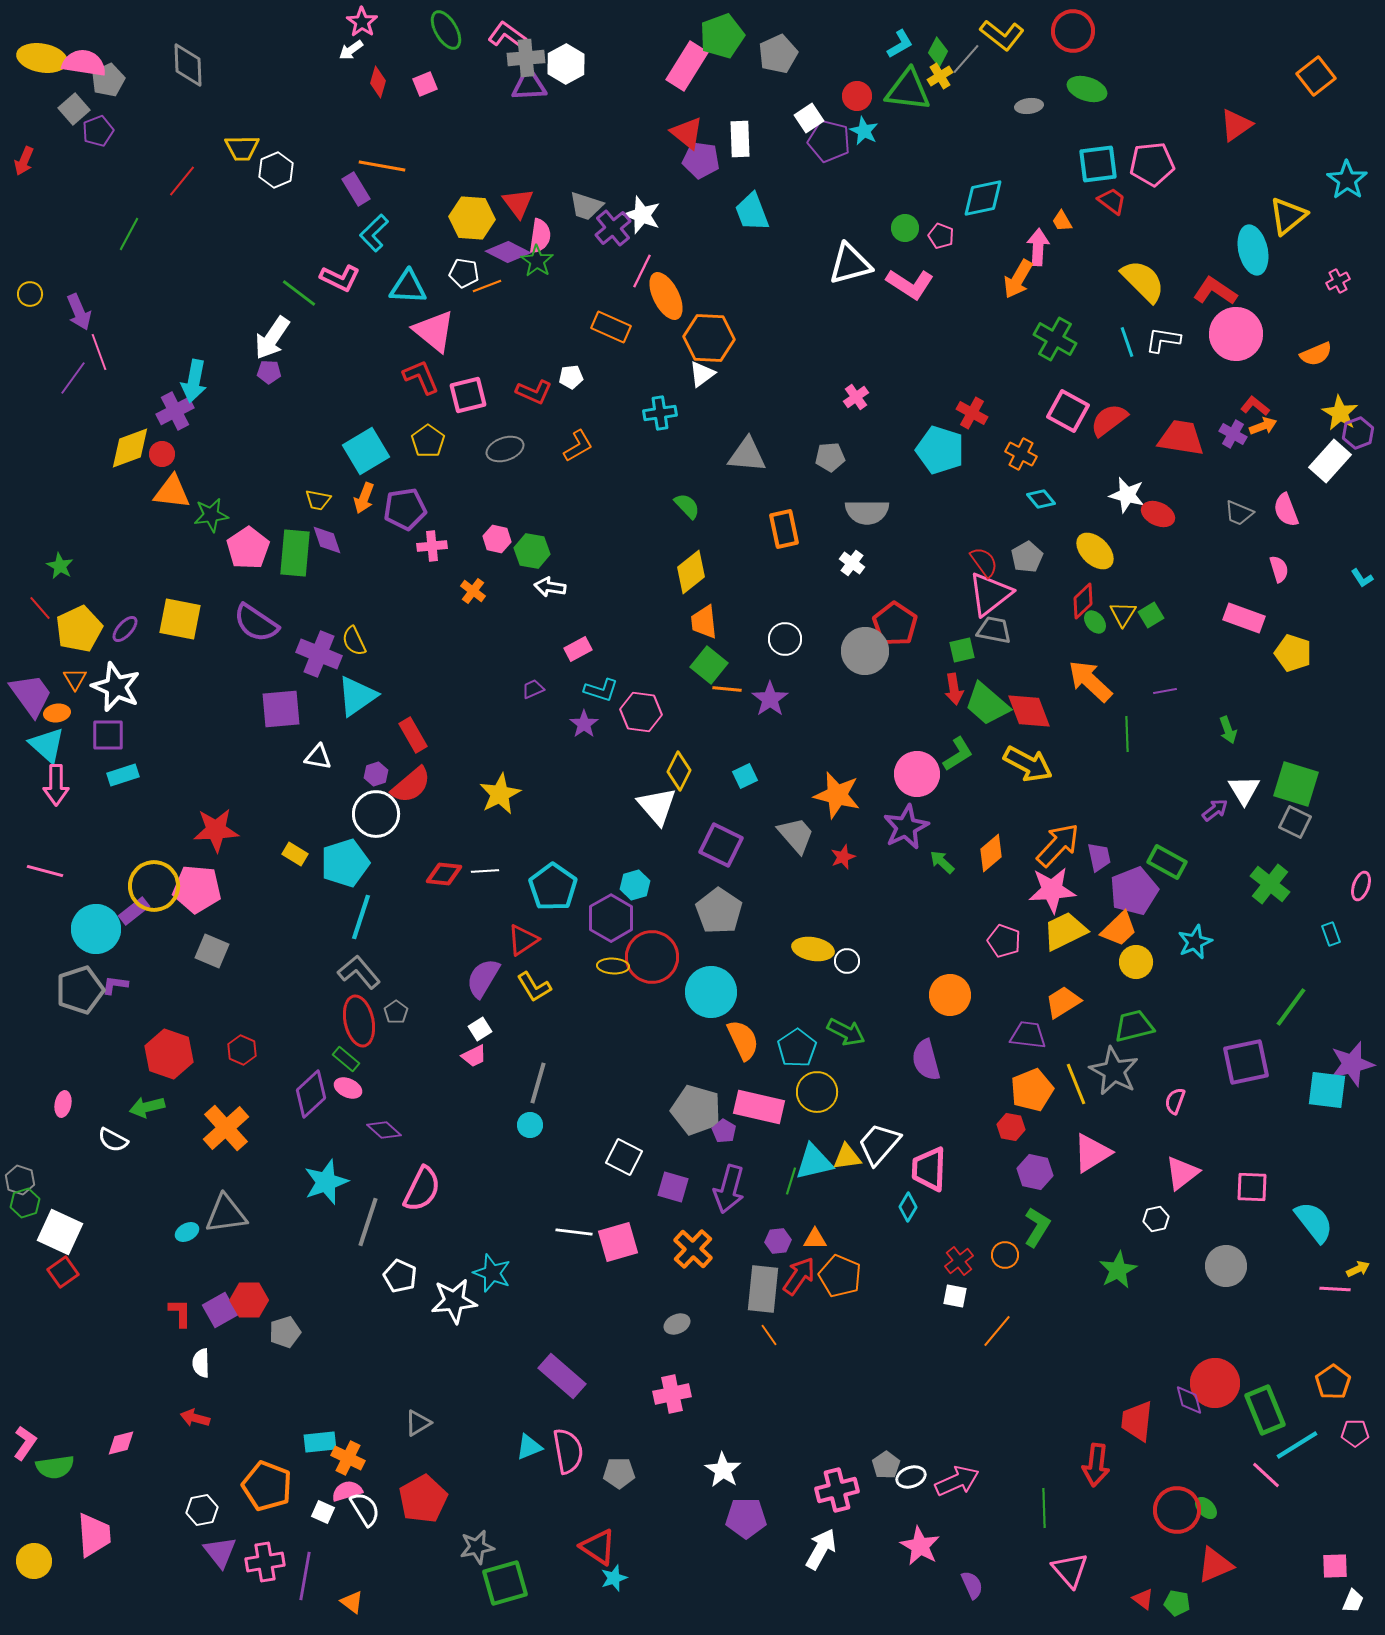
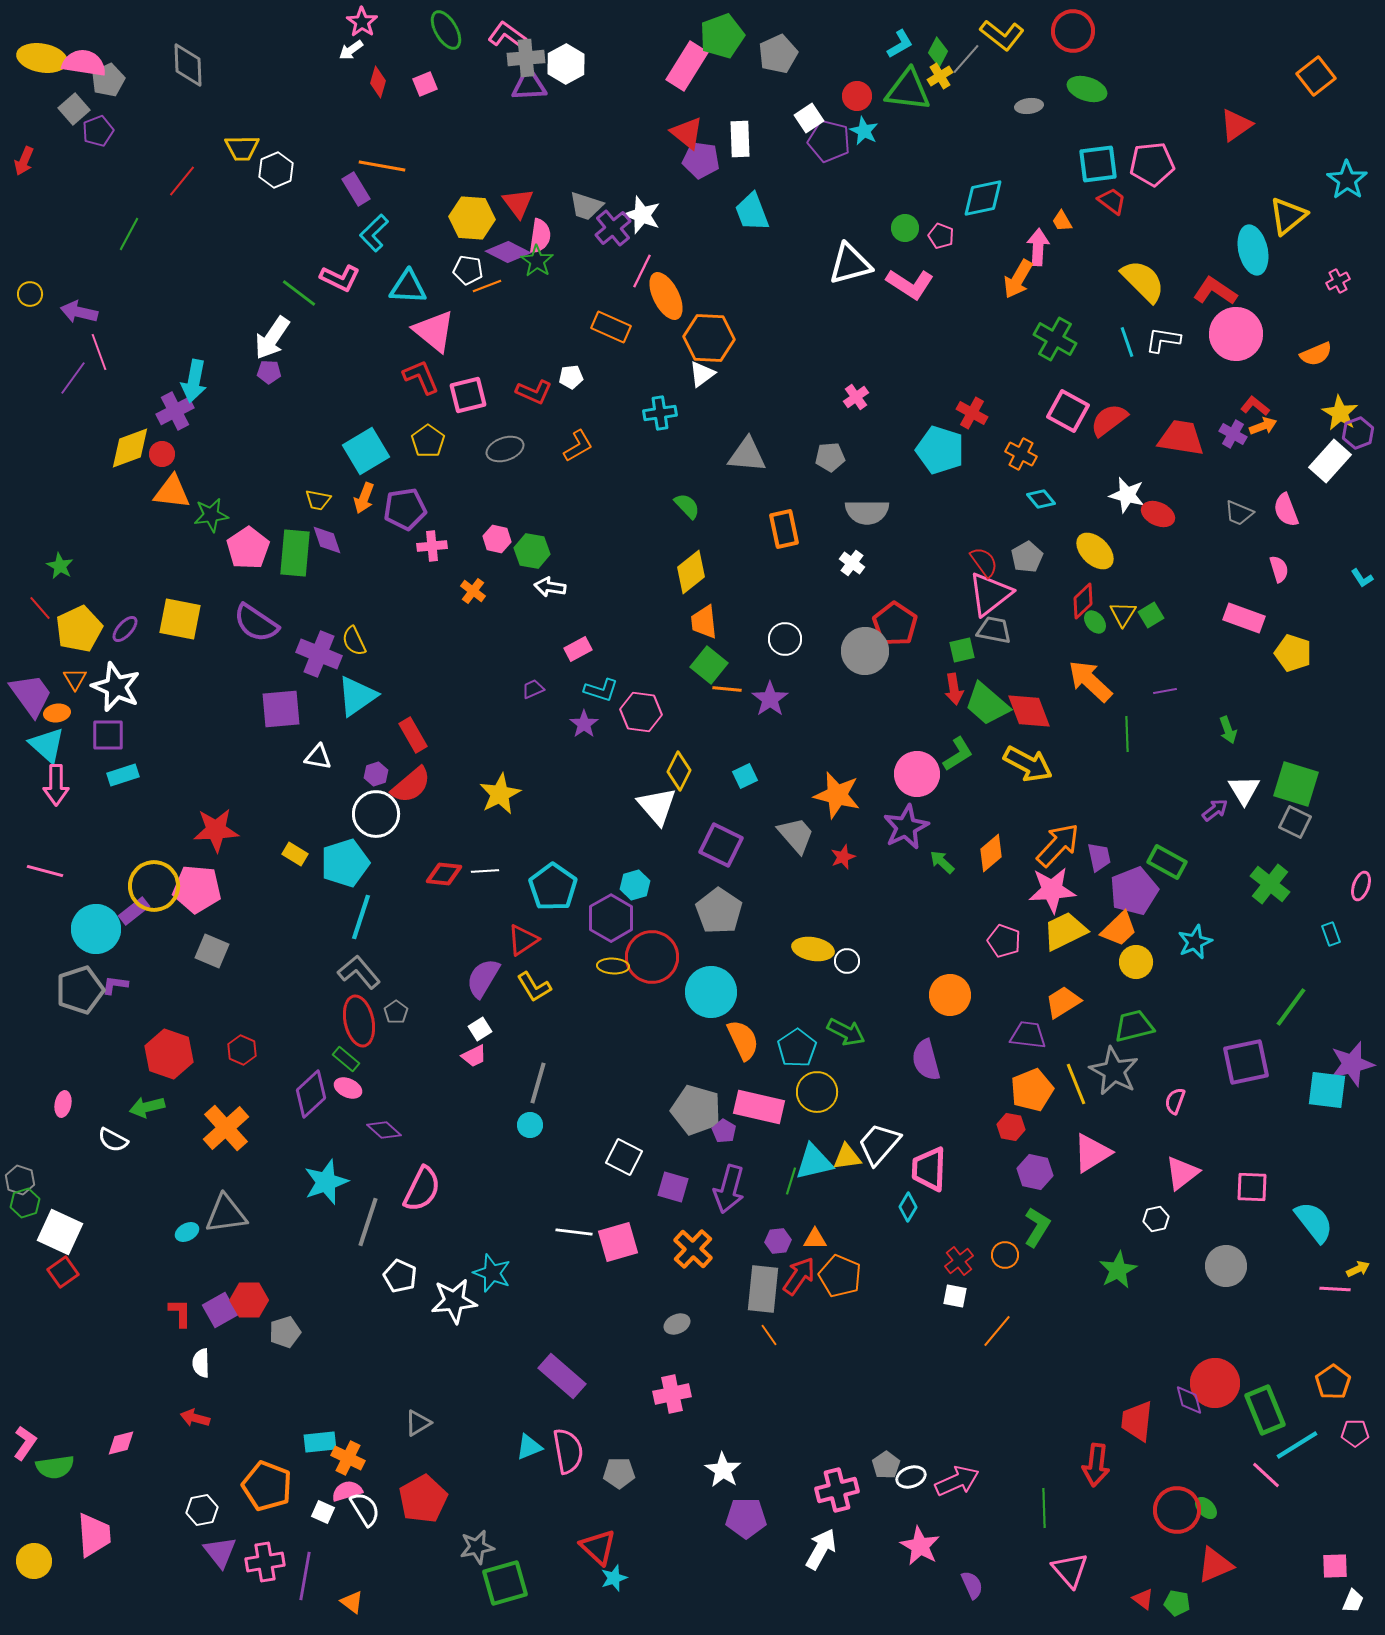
white pentagon at (464, 273): moved 4 px right, 3 px up
purple arrow at (79, 312): rotated 126 degrees clockwise
red triangle at (598, 1547): rotated 9 degrees clockwise
